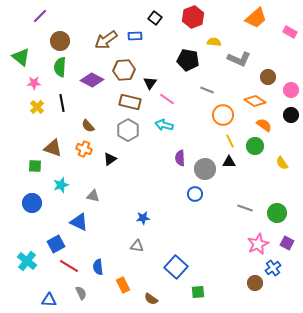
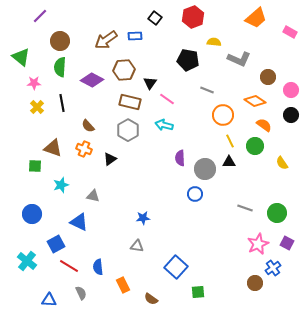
blue circle at (32, 203): moved 11 px down
